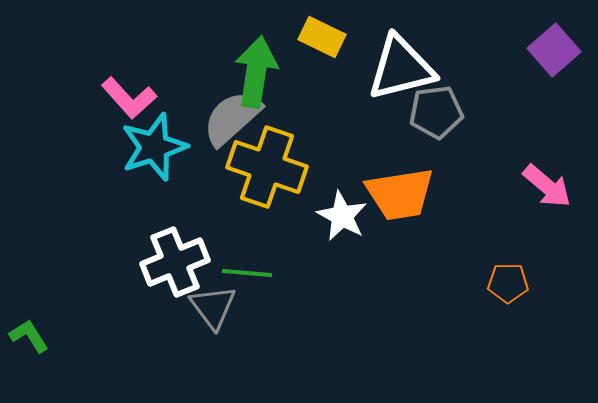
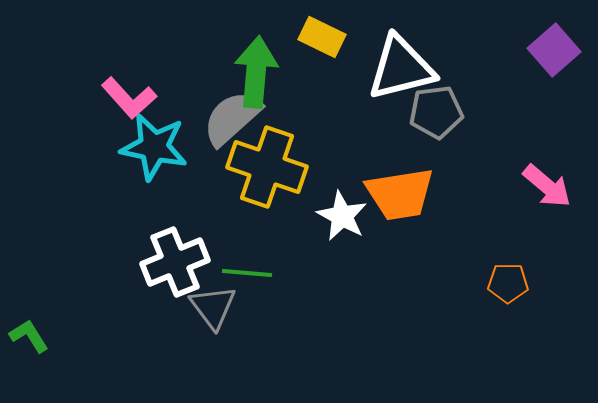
green arrow: rotated 4 degrees counterclockwise
cyan star: rotated 30 degrees clockwise
